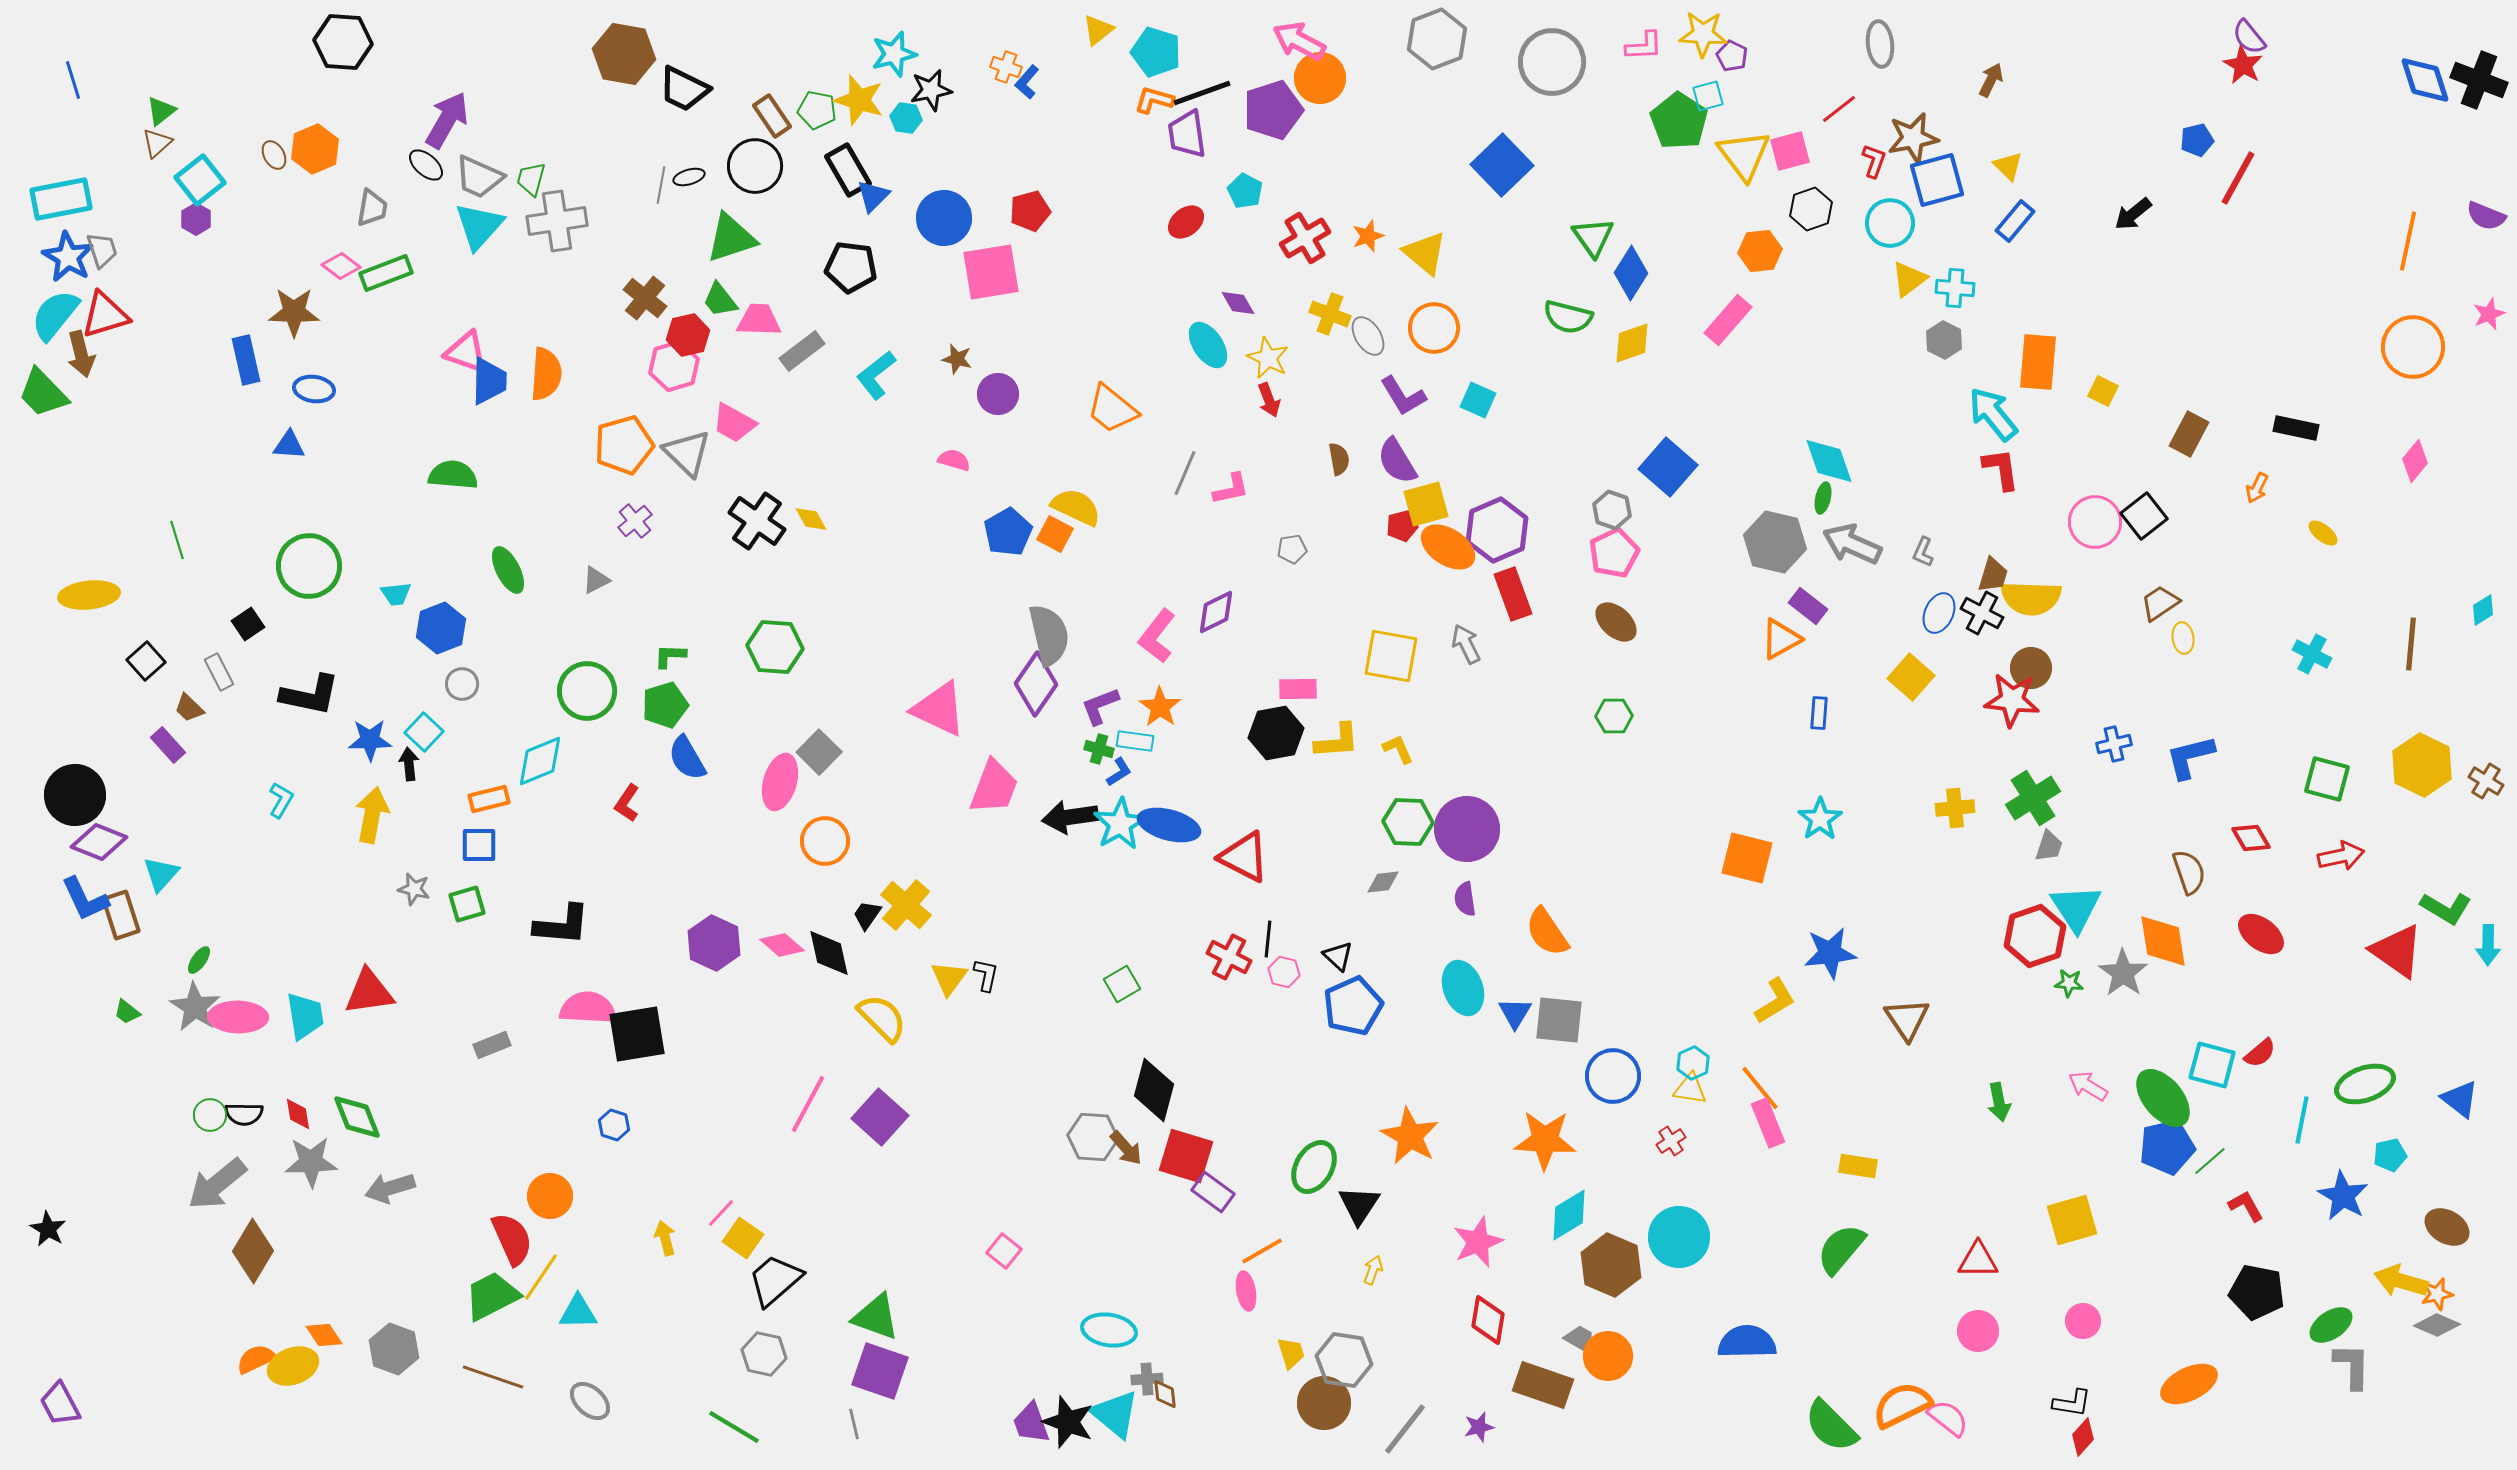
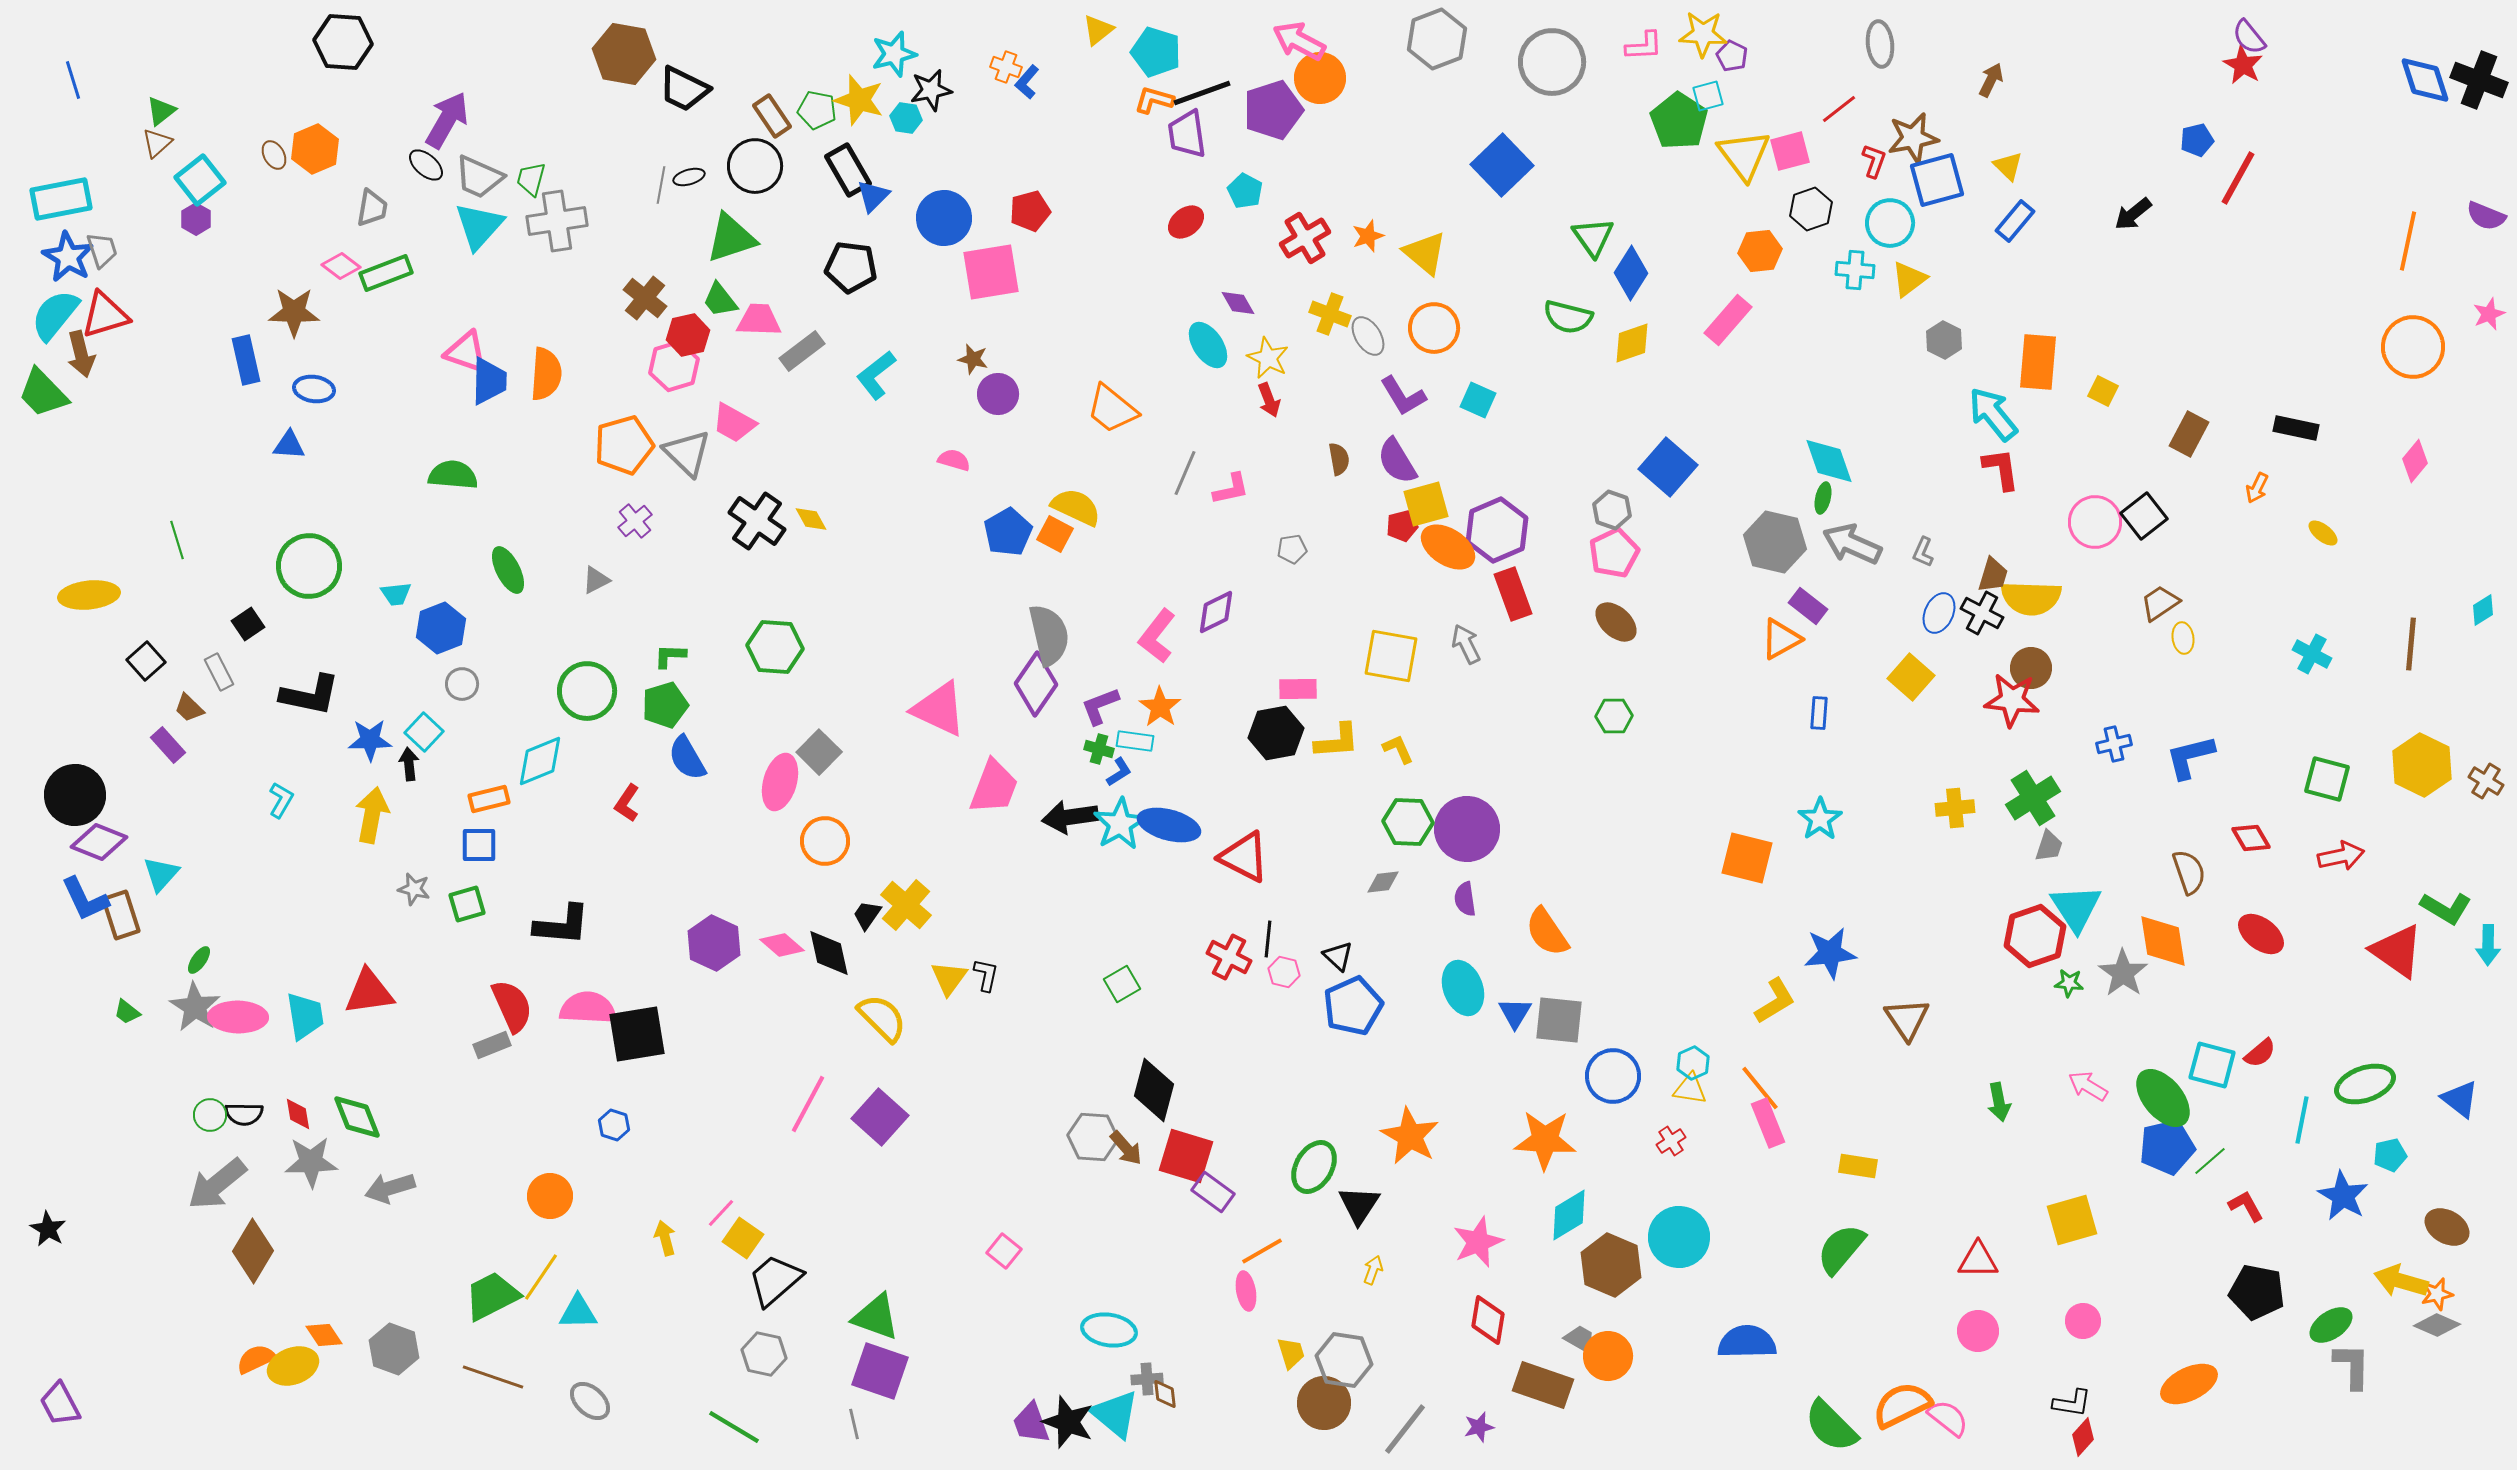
cyan cross at (1955, 288): moved 100 px left, 18 px up
brown star at (957, 359): moved 16 px right
red semicircle at (512, 1239): moved 233 px up
